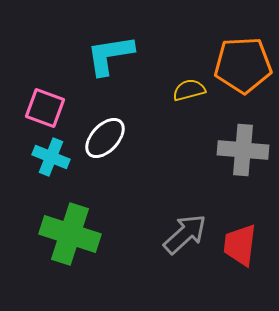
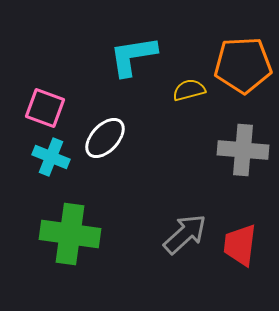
cyan L-shape: moved 23 px right, 1 px down
green cross: rotated 10 degrees counterclockwise
